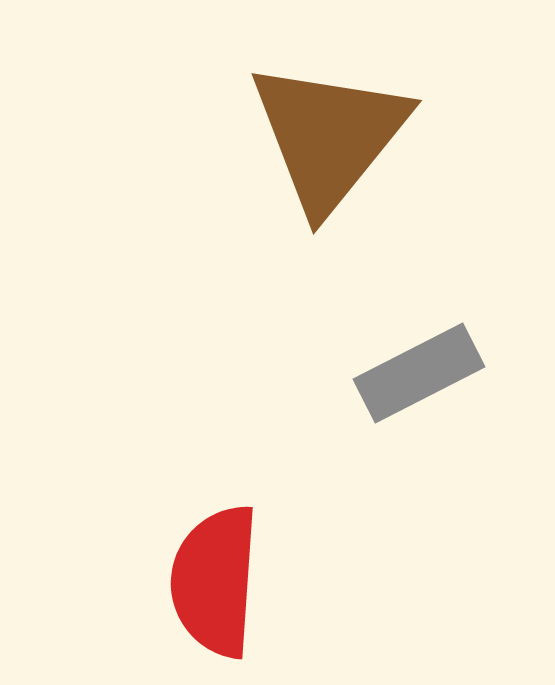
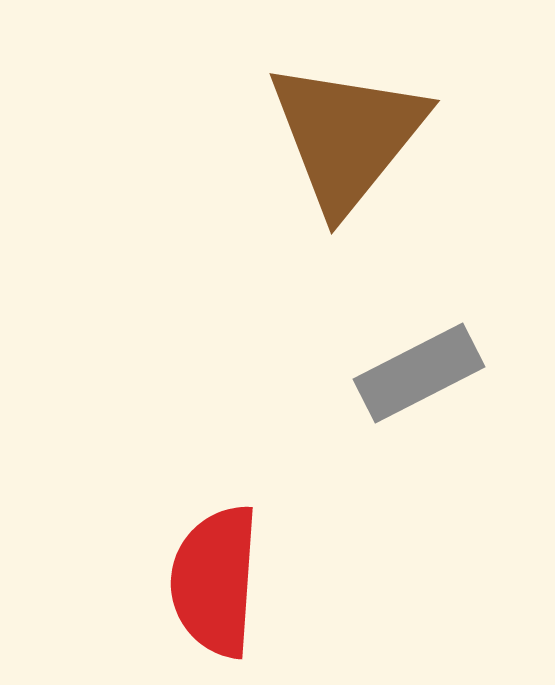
brown triangle: moved 18 px right
